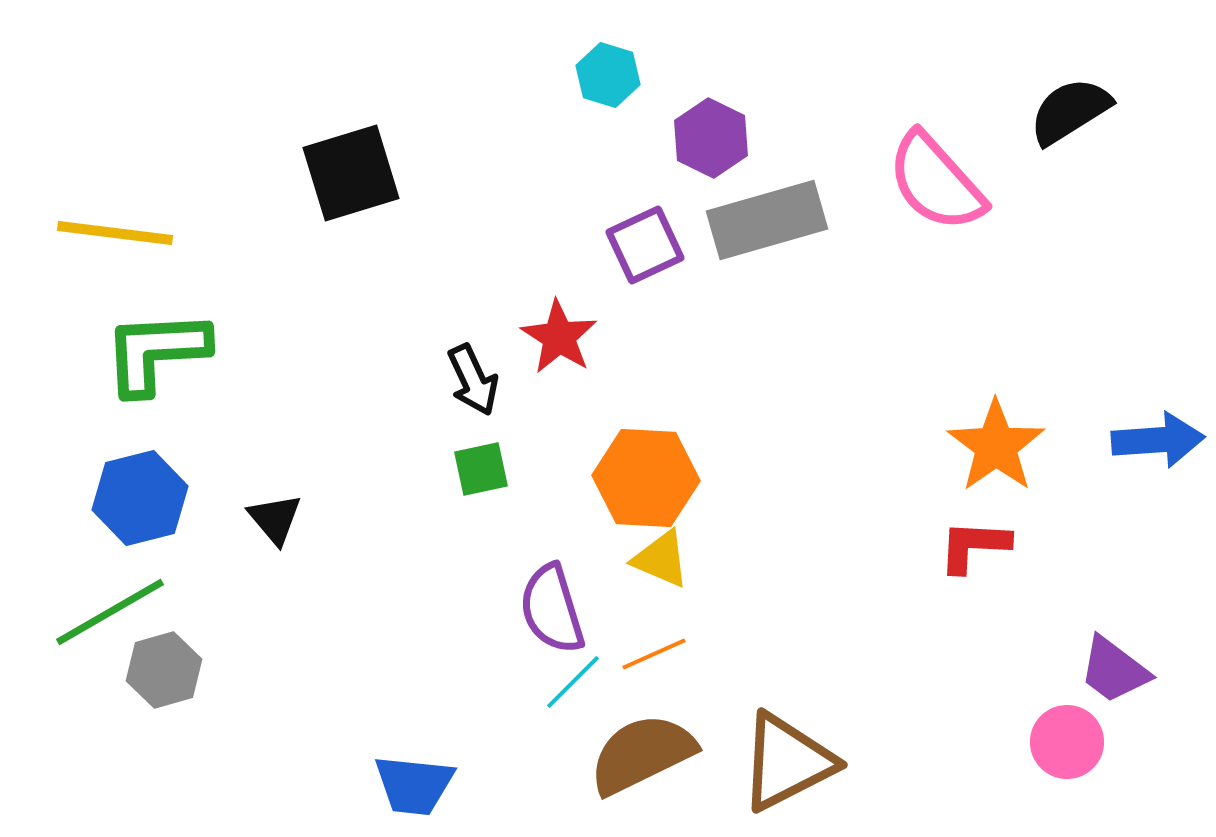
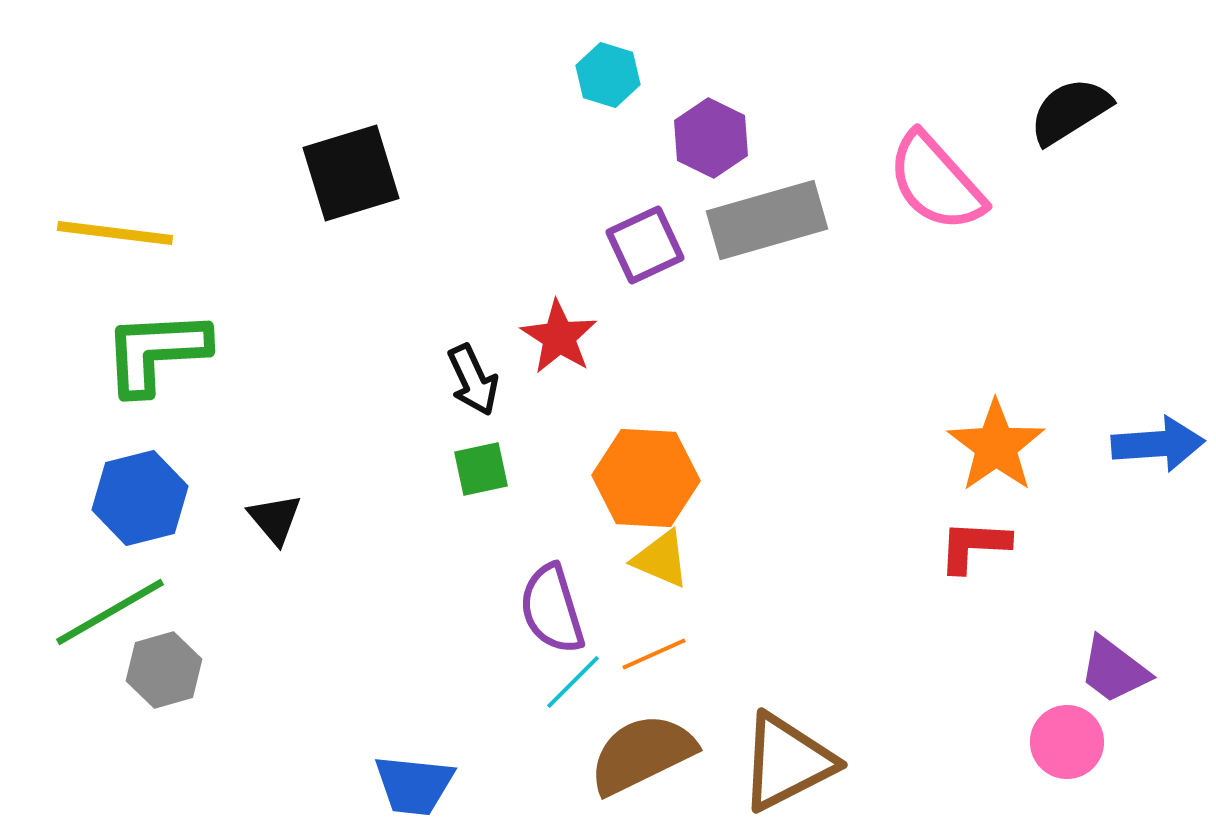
blue arrow: moved 4 px down
